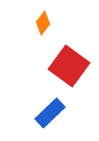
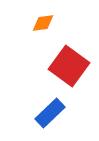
orange diamond: rotated 45 degrees clockwise
